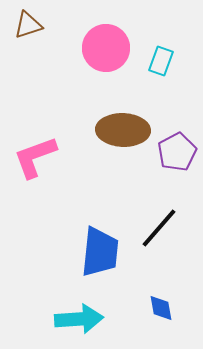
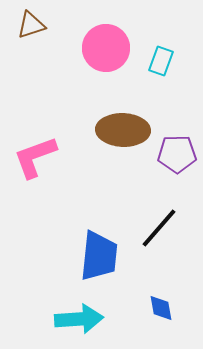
brown triangle: moved 3 px right
purple pentagon: moved 2 px down; rotated 27 degrees clockwise
blue trapezoid: moved 1 px left, 4 px down
